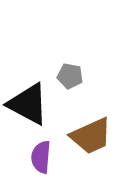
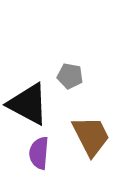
brown trapezoid: rotated 93 degrees counterclockwise
purple semicircle: moved 2 px left, 4 px up
